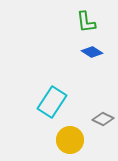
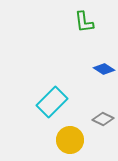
green L-shape: moved 2 px left
blue diamond: moved 12 px right, 17 px down
cyan rectangle: rotated 12 degrees clockwise
